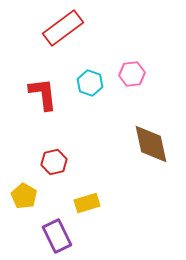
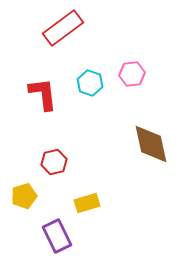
yellow pentagon: rotated 25 degrees clockwise
